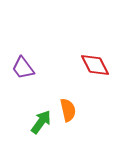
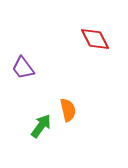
red diamond: moved 26 px up
green arrow: moved 4 px down
